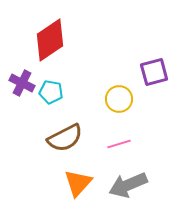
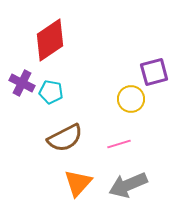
yellow circle: moved 12 px right
